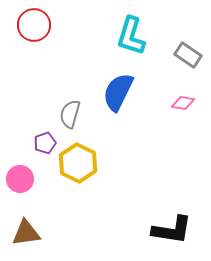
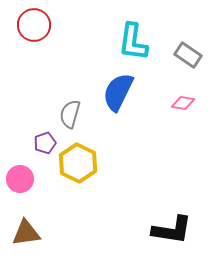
cyan L-shape: moved 2 px right, 6 px down; rotated 9 degrees counterclockwise
